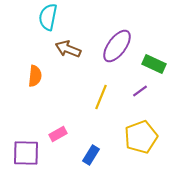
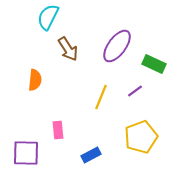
cyan semicircle: rotated 16 degrees clockwise
brown arrow: rotated 145 degrees counterclockwise
orange semicircle: moved 4 px down
purple line: moved 5 px left
pink rectangle: moved 4 px up; rotated 66 degrees counterclockwise
blue rectangle: rotated 30 degrees clockwise
